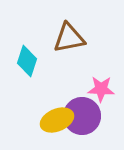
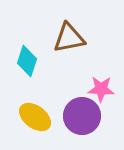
yellow ellipse: moved 22 px left, 3 px up; rotated 60 degrees clockwise
